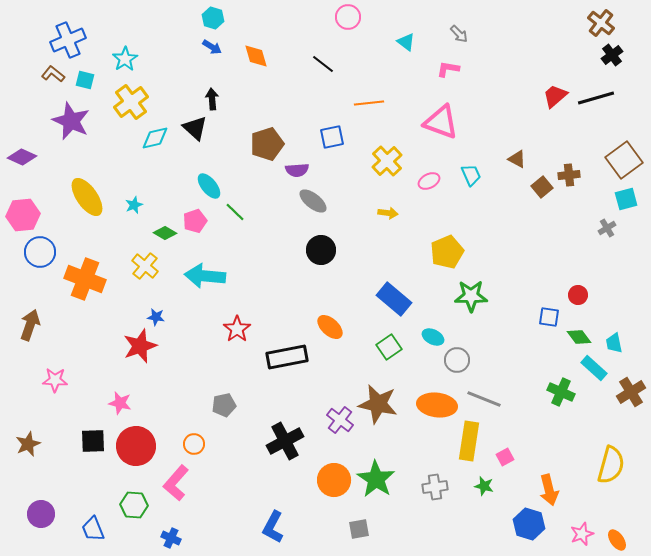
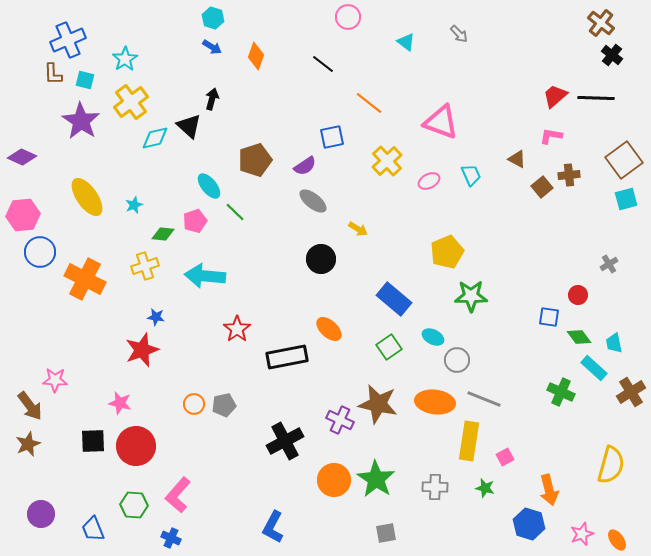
black cross at (612, 55): rotated 15 degrees counterclockwise
orange diamond at (256, 56): rotated 36 degrees clockwise
pink L-shape at (448, 69): moved 103 px right, 67 px down
brown L-shape at (53, 74): rotated 130 degrees counterclockwise
black line at (596, 98): rotated 18 degrees clockwise
black arrow at (212, 99): rotated 20 degrees clockwise
orange line at (369, 103): rotated 44 degrees clockwise
purple star at (71, 121): moved 10 px right; rotated 9 degrees clockwise
black triangle at (195, 128): moved 6 px left, 2 px up
brown pentagon at (267, 144): moved 12 px left, 16 px down
purple semicircle at (297, 170): moved 8 px right, 4 px up; rotated 30 degrees counterclockwise
yellow arrow at (388, 213): moved 30 px left, 16 px down; rotated 24 degrees clockwise
gray cross at (607, 228): moved 2 px right, 36 px down
green diamond at (165, 233): moved 2 px left, 1 px down; rotated 25 degrees counterclockwise
black circle at (321, 250): moved 9 px down
yellow cross at (145, 266): rotated 32 degrees clockwise
orange cross at (85, 279): rotated 6 degrees clockwise
brown arrow at (30, 325): moved 81 px down; rotated 124 degrees clockwise
orange ellipse at (330, 327): moved 1 px left, 2 px down
red star at (140, 346): moved 2 px right, 4 px down
orange ellipse at (437, 405): moved 2 px left, 3 px up
purple cross at (340, 420): rotated 12 degrees counterclockwise
orange circle at (194, 444): moved 40 px up
pink L-shape at (176, 483): moved 2 px right, 12 px down
green star at (484, 486): moved 1 px right, 2 px down
gray cross at (435, 487): rotated 10 degrees clockwise
gray square at (359, 529): moved 27 px right, 4 px down
